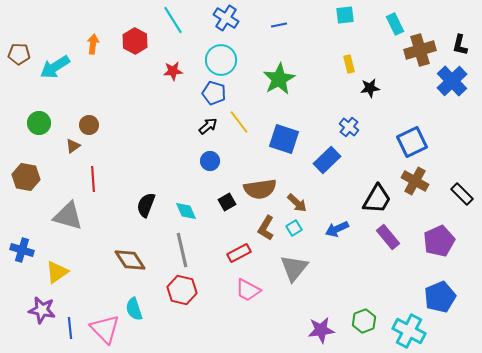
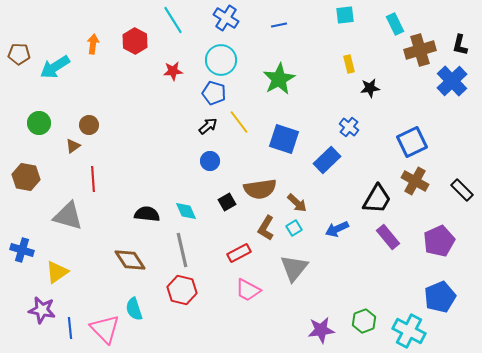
black rectangle at (462, 194): moved 4 px up
black semicircle at (146, 205): moved 1 px right, 9 px down; rotated 75 degrees clockwise
